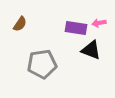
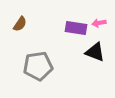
black triangle: moved 4 px right, 2 px down
gray pentagon: moved 4 px left, 2 px down
